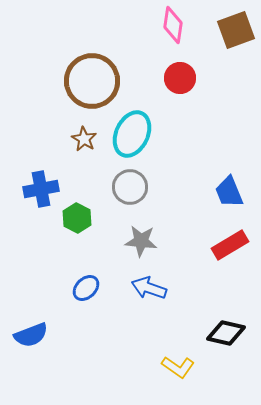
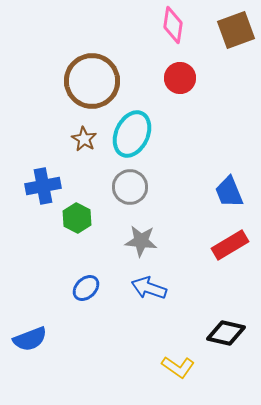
blue cross: moved 2 px right, 3 px up
blue semicircle: moved 1 px left, 4 px down
